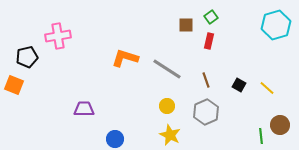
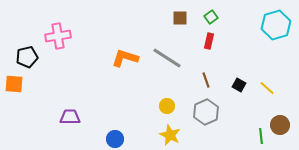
brown square: moved 6 px left, 7 px up
gray line: moved 11 px up
orange square: moved 1 px up; rotated 18 degrees counterclockwise
purple trapezoid: moved 14 px left, 8 px down
